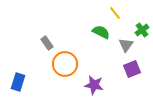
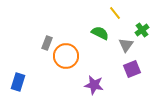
green semicircle: moved 1 px left, 1 px down
gray rectangle: rotated 56 degrees clockwise
orange circle: moved 1 px right, 8 px up
